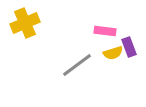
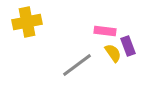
yellow cross: moved 2 px right, 1 px up; rotated 12 degrees clockwise
purple rectangle: moved 1 px left, 1 px up
yellow semicircle: rotated 108 degrees counterclockwise
